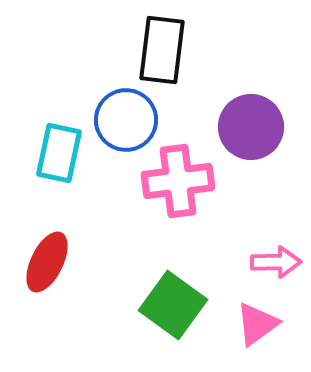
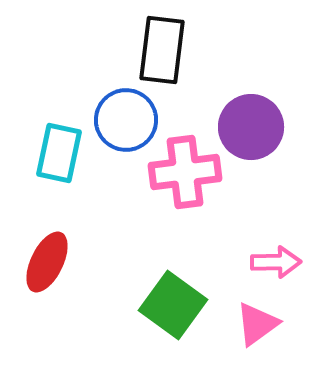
pink cross: moved 7 px right, 9 px up
